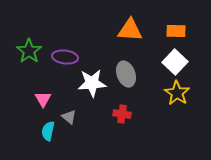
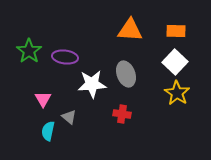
white star: moved 1 px down
